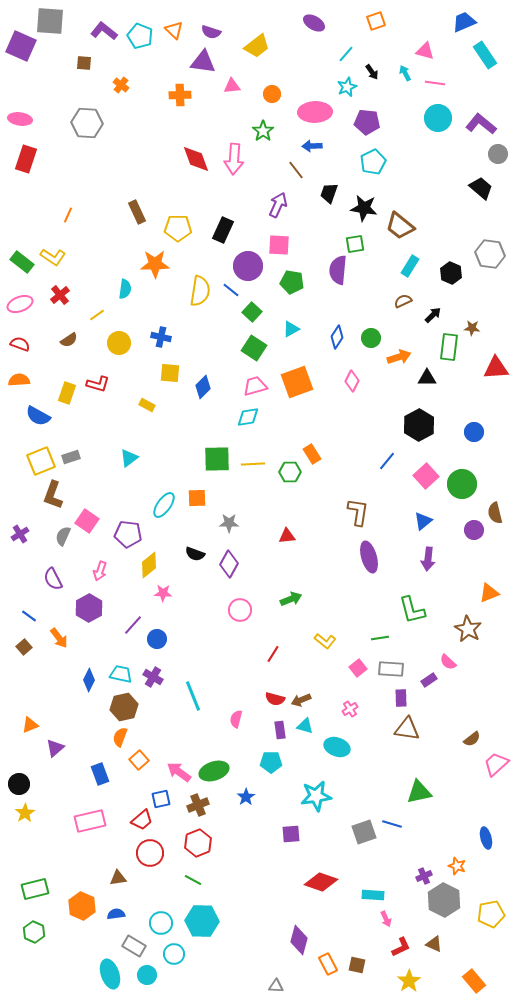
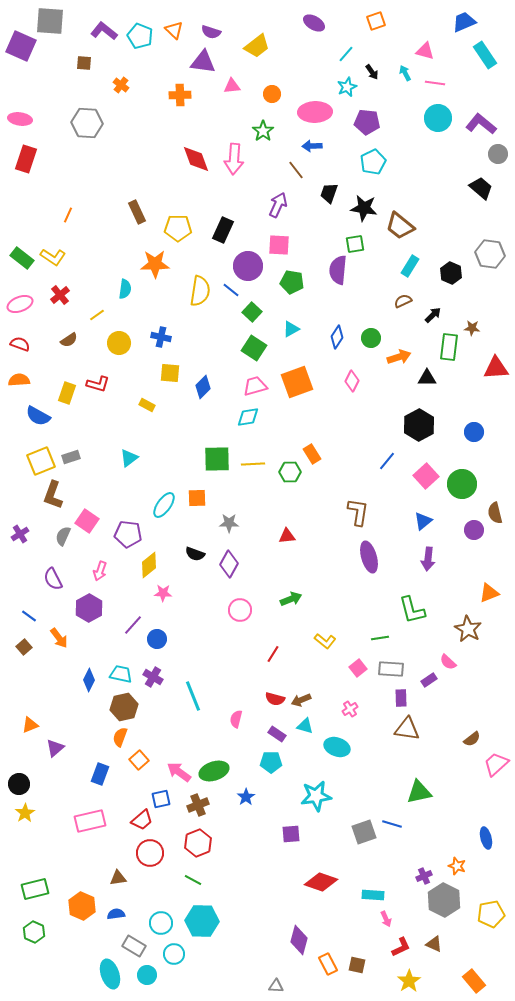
green rectangle at (22, 262): moved 4 px up
purple rectangle at (280, 730): moved 3 px left, 4 px down; rotated 48 degrees counterclockwise
blue rectangle at (100, 774): rotated 40 degrees clockwise
